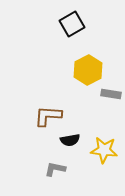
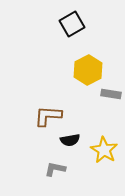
yellow star: rotated 24 degrees clockwise
